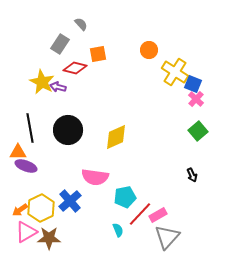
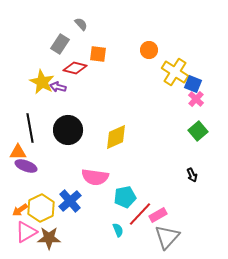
orange square: rotated 18 degrees clockwise
